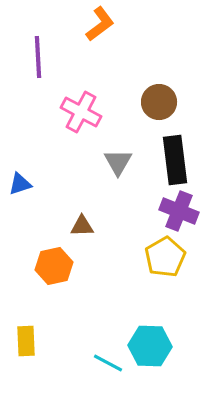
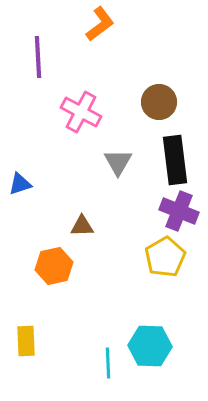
cyan line: rotated 60 degrees clockwise
